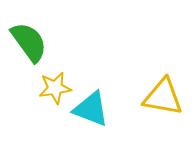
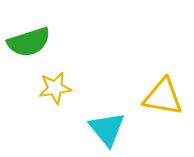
green semicircle: rotated 108 degrees clockwise
cyan triangle: moved 16 px right, 20 px down; rotated 30 degrees clockwise
